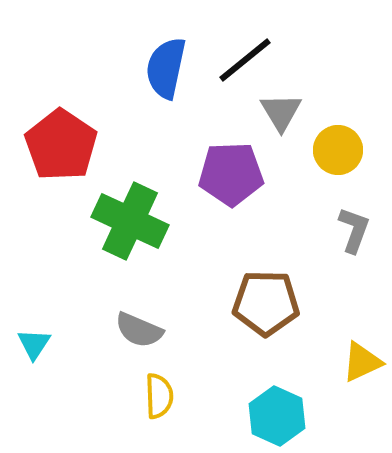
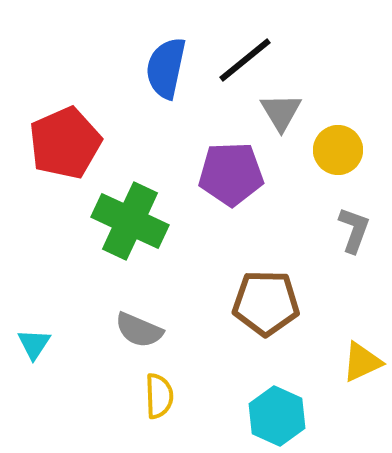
red pentagon: moved 4 px right, 2 px up; rotated 14 degrees clockwise
